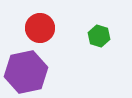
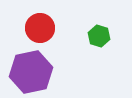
purple hexagon: moved 5 px right
